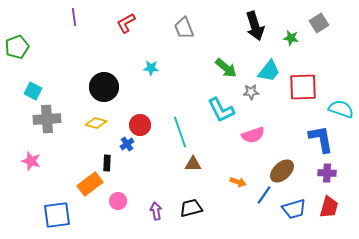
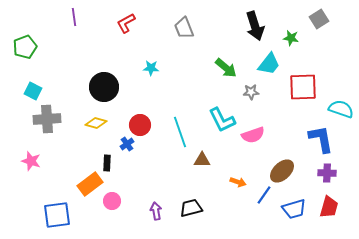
gray square: moved 4 px up
green pentagon: moved 8 px right
cyan trapezoid: moved 7 px up
cyan L-shape: moved 1 px right, 10 px down
brown triangle: moved 9 px right, 4 px up
pink circle: moved 6 px left
